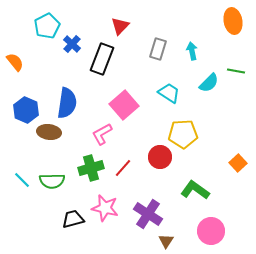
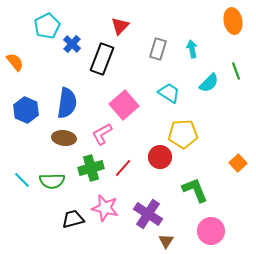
cyan arrow: moved 2 px up
green line: rotated 60 degrees clockwise
brown ellipse: moved 15 px right, 6 px down
green L-shape: rotated 32 degrees clockwise
